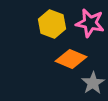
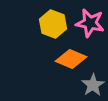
yellow hexagon: moved 1 px right
gray star: moved 2 px down
